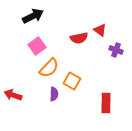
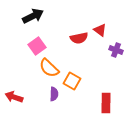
orange semicircle: rotated 90 degrees clockwise
red arrow: moved 1 px right, 2 px down
